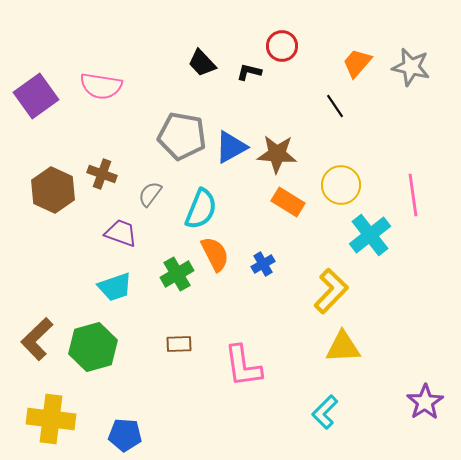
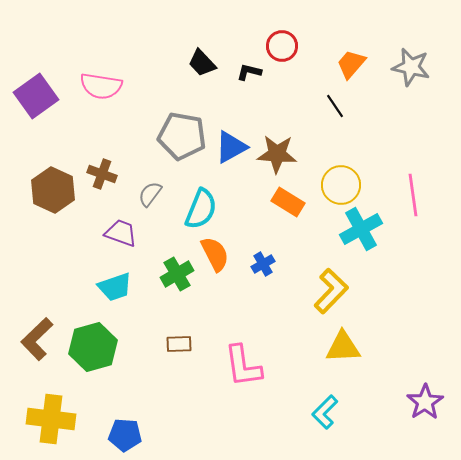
orange trapezoid: moved 6 px left, 1 px down
cyan cross: moved 9 px left, 6 px up; rotated 9 degrees clockwise
